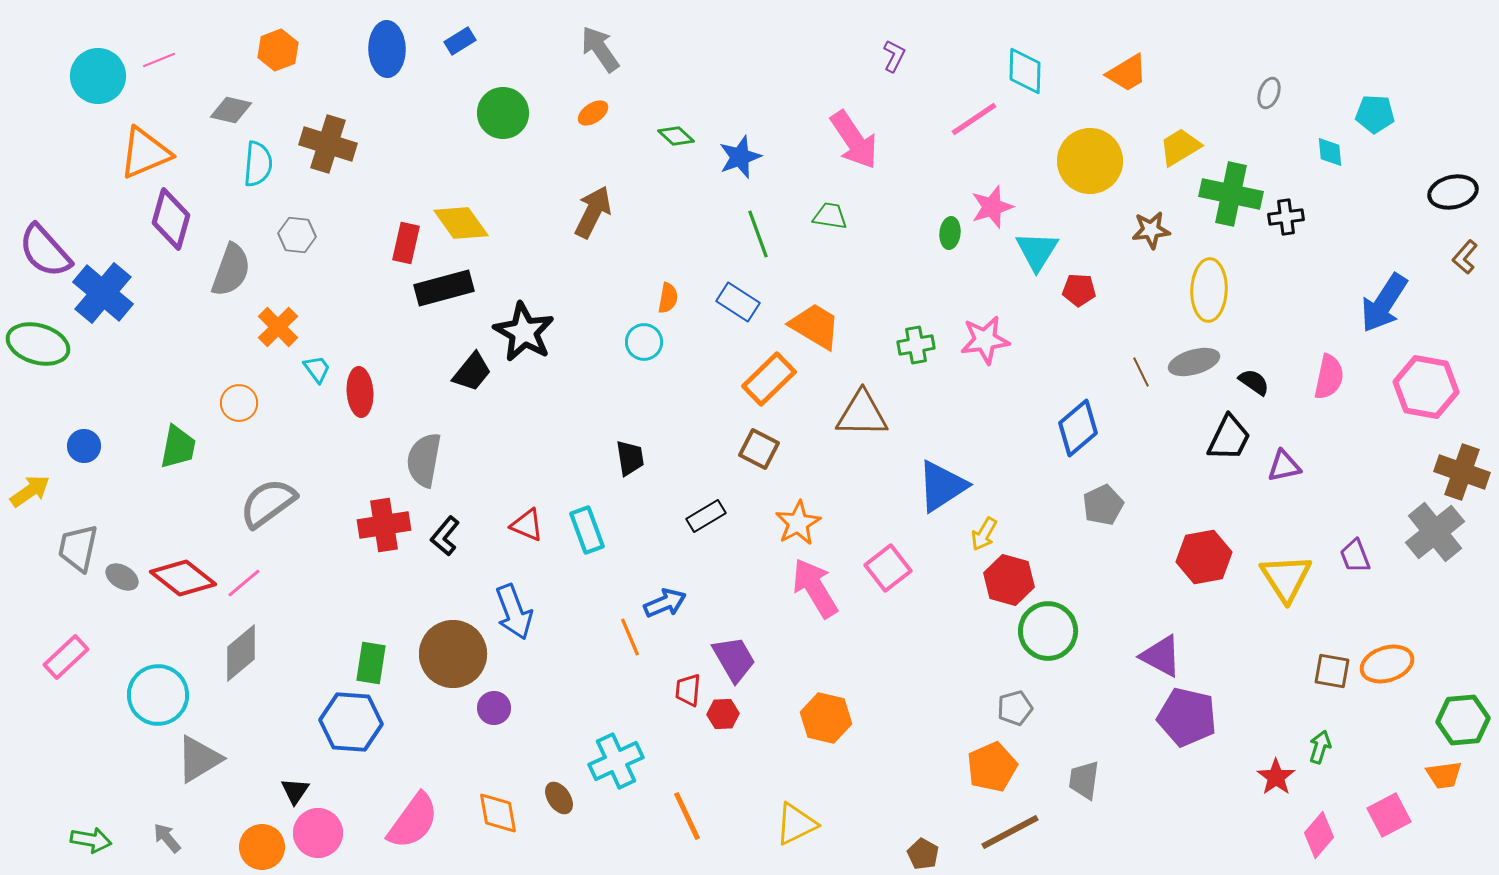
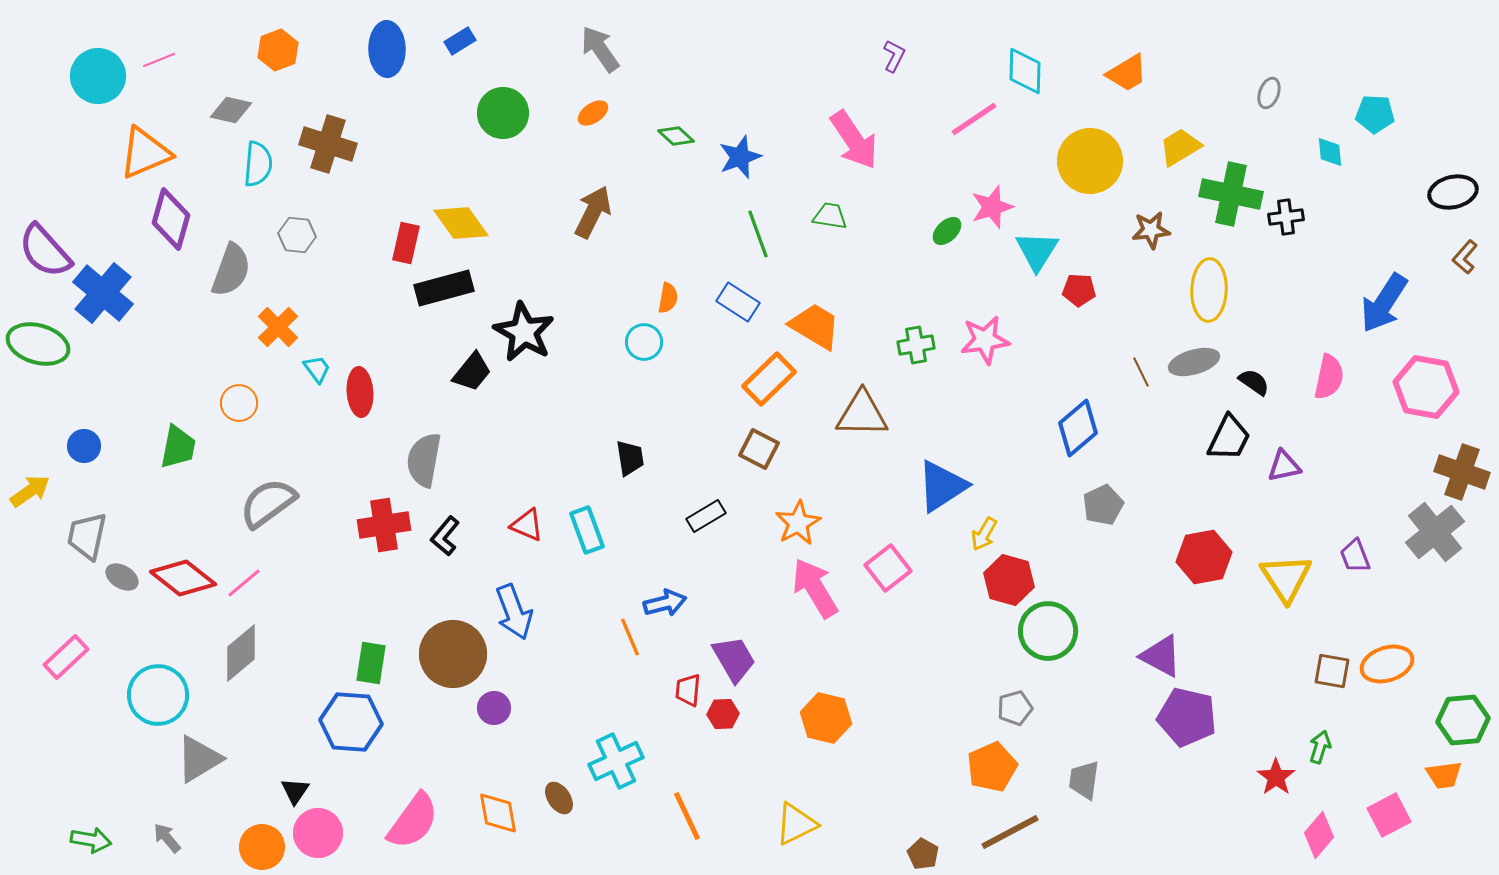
green ellipse at (950, 233): moved 3 px left, 2 px up; rotated 40 degrees clockwise
gray trapezoid at (78, 548): moved 9 px right, 12 px up
blue arrow at (665, 603): rotated 9 degrees clockwise
